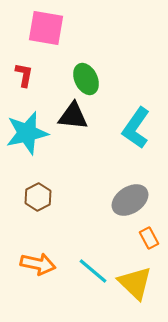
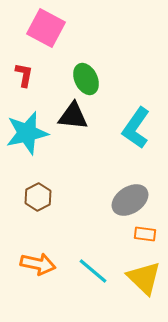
pink square: rotated 18 degrees clockwise
orange rectangle: moved 4 px left, 4 px up; rotated 55 degrees counterclockwise
yellow triangle: moved 9 px right, 5 px up
